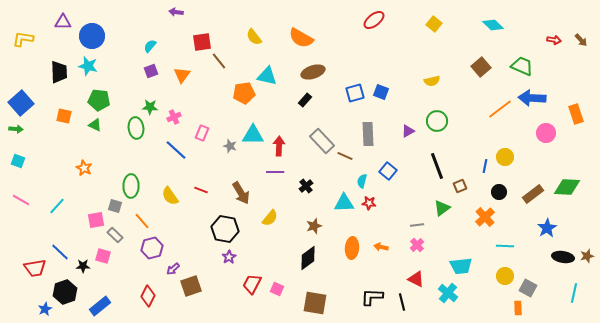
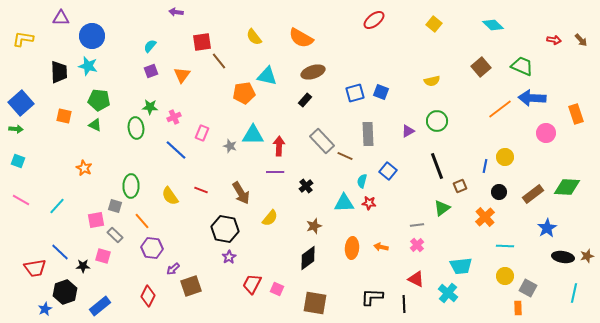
purple triangle at (63, 22): moved 2 px left, 4 px up
purple hexagon at (152, 248): rotated 20 degrees clockwise
black line at (402, 302): moved 2 px right, 2 px down; rotated 12 degrees clockwise
